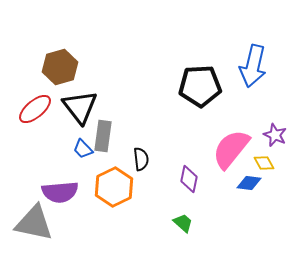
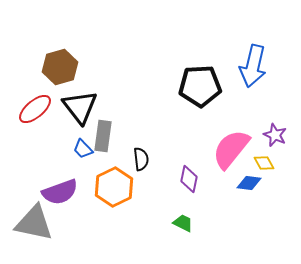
purple semicircle: rotated 15 degrees counterclockwise
green trapezoid: rotated 15 degrees counterclockwise
